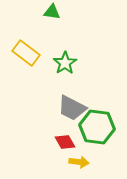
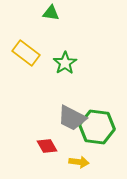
green triangle: moved 1 px left, 1 px down
gray trapezoid: moved 10 px down
red diamond: moved 18 px left, 4 px down
